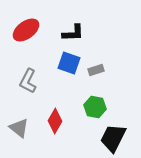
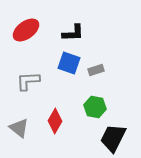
gray L-shape: rotated 60 degrees clockwise
